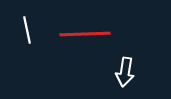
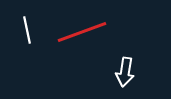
red line: moved 3 px left, 2 px up; rotated 18 degrees counterclockwise
